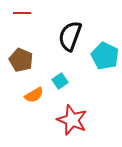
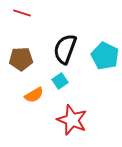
red line: rotated 18 degrees clockwise
black semicircle: moved 5 px left, 13 px down
brown pentagon: moved 1 px up; rotated 25 degrees counterclockwise
